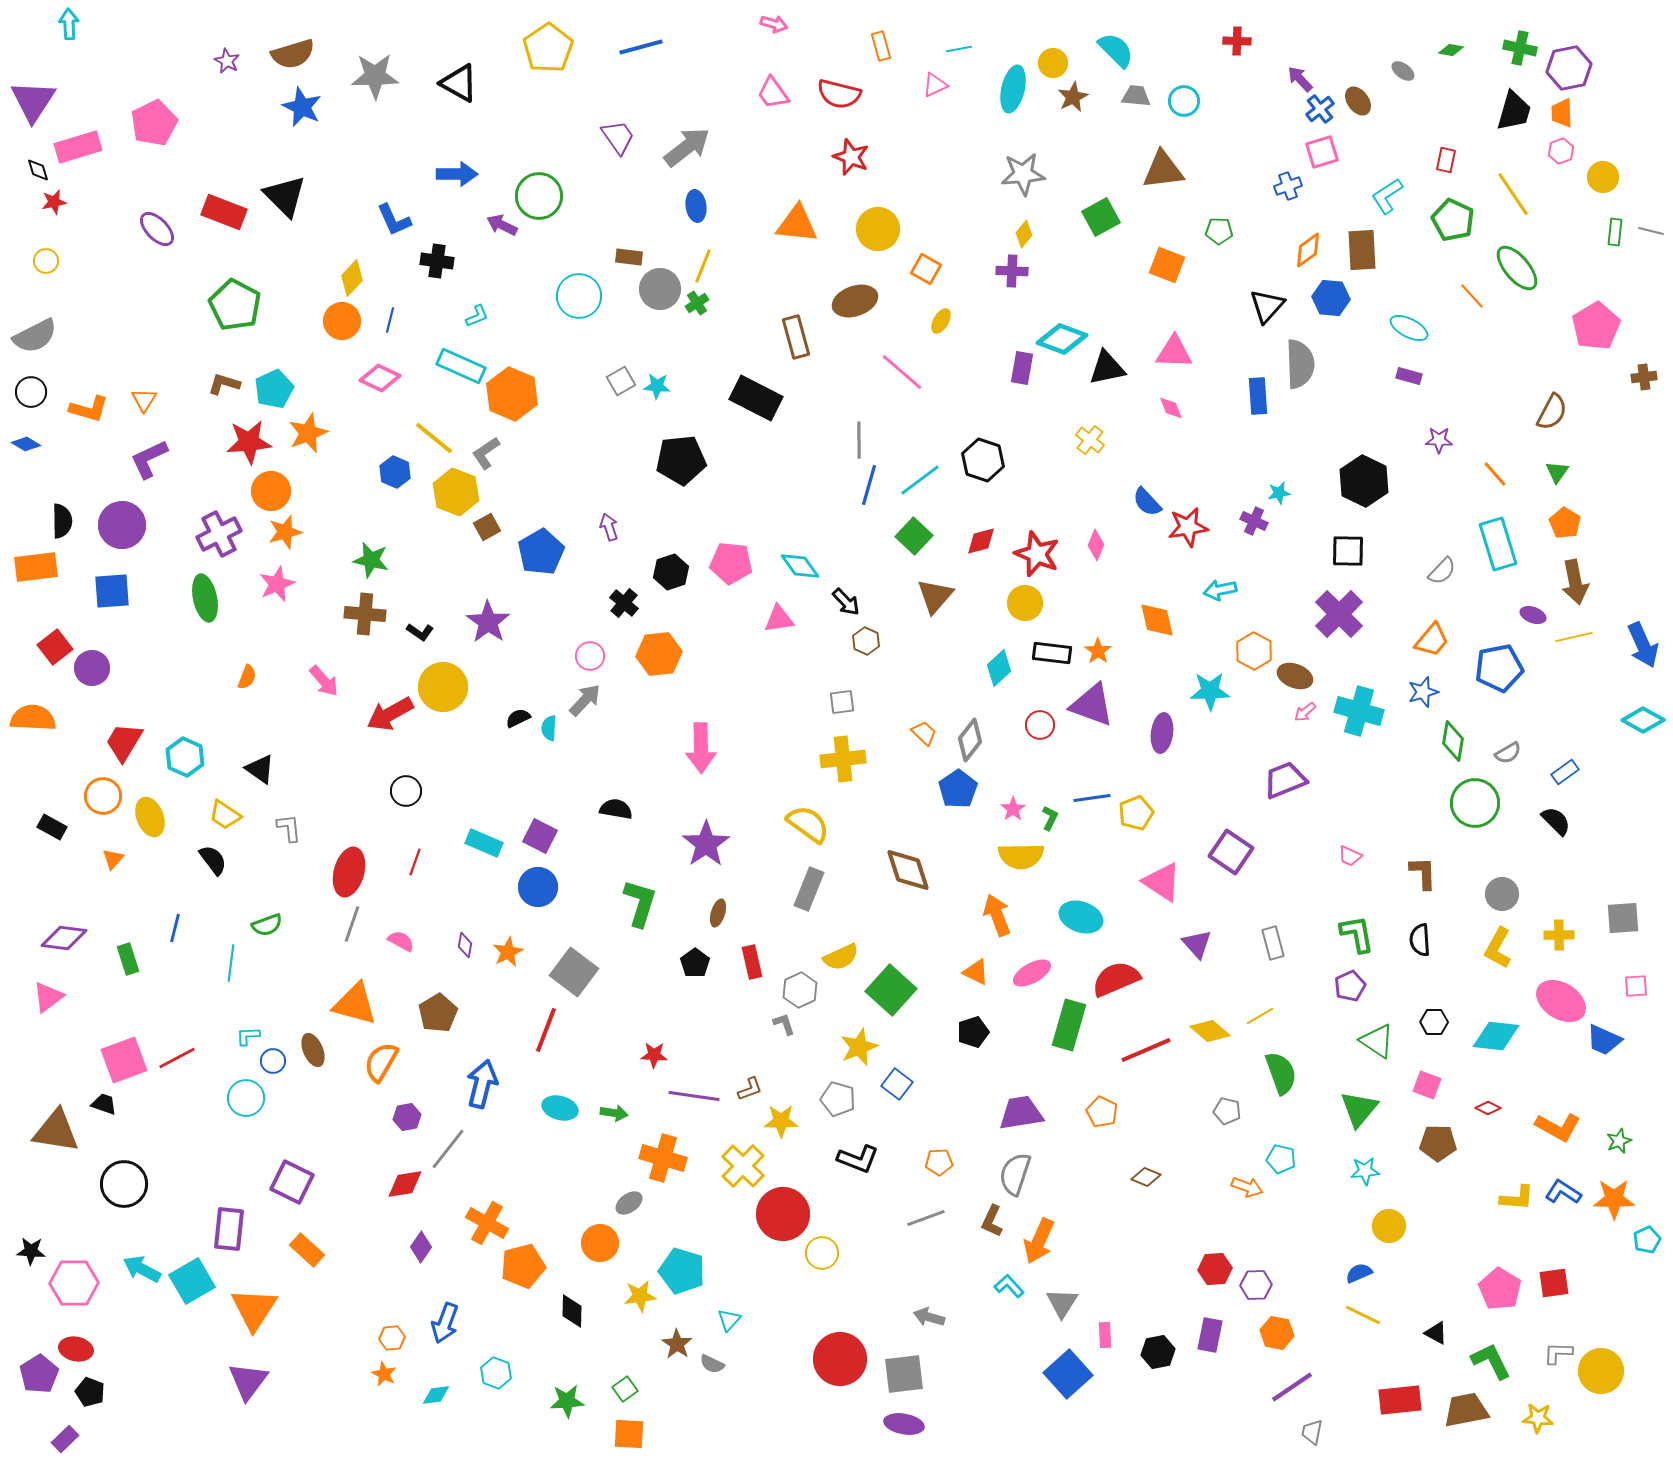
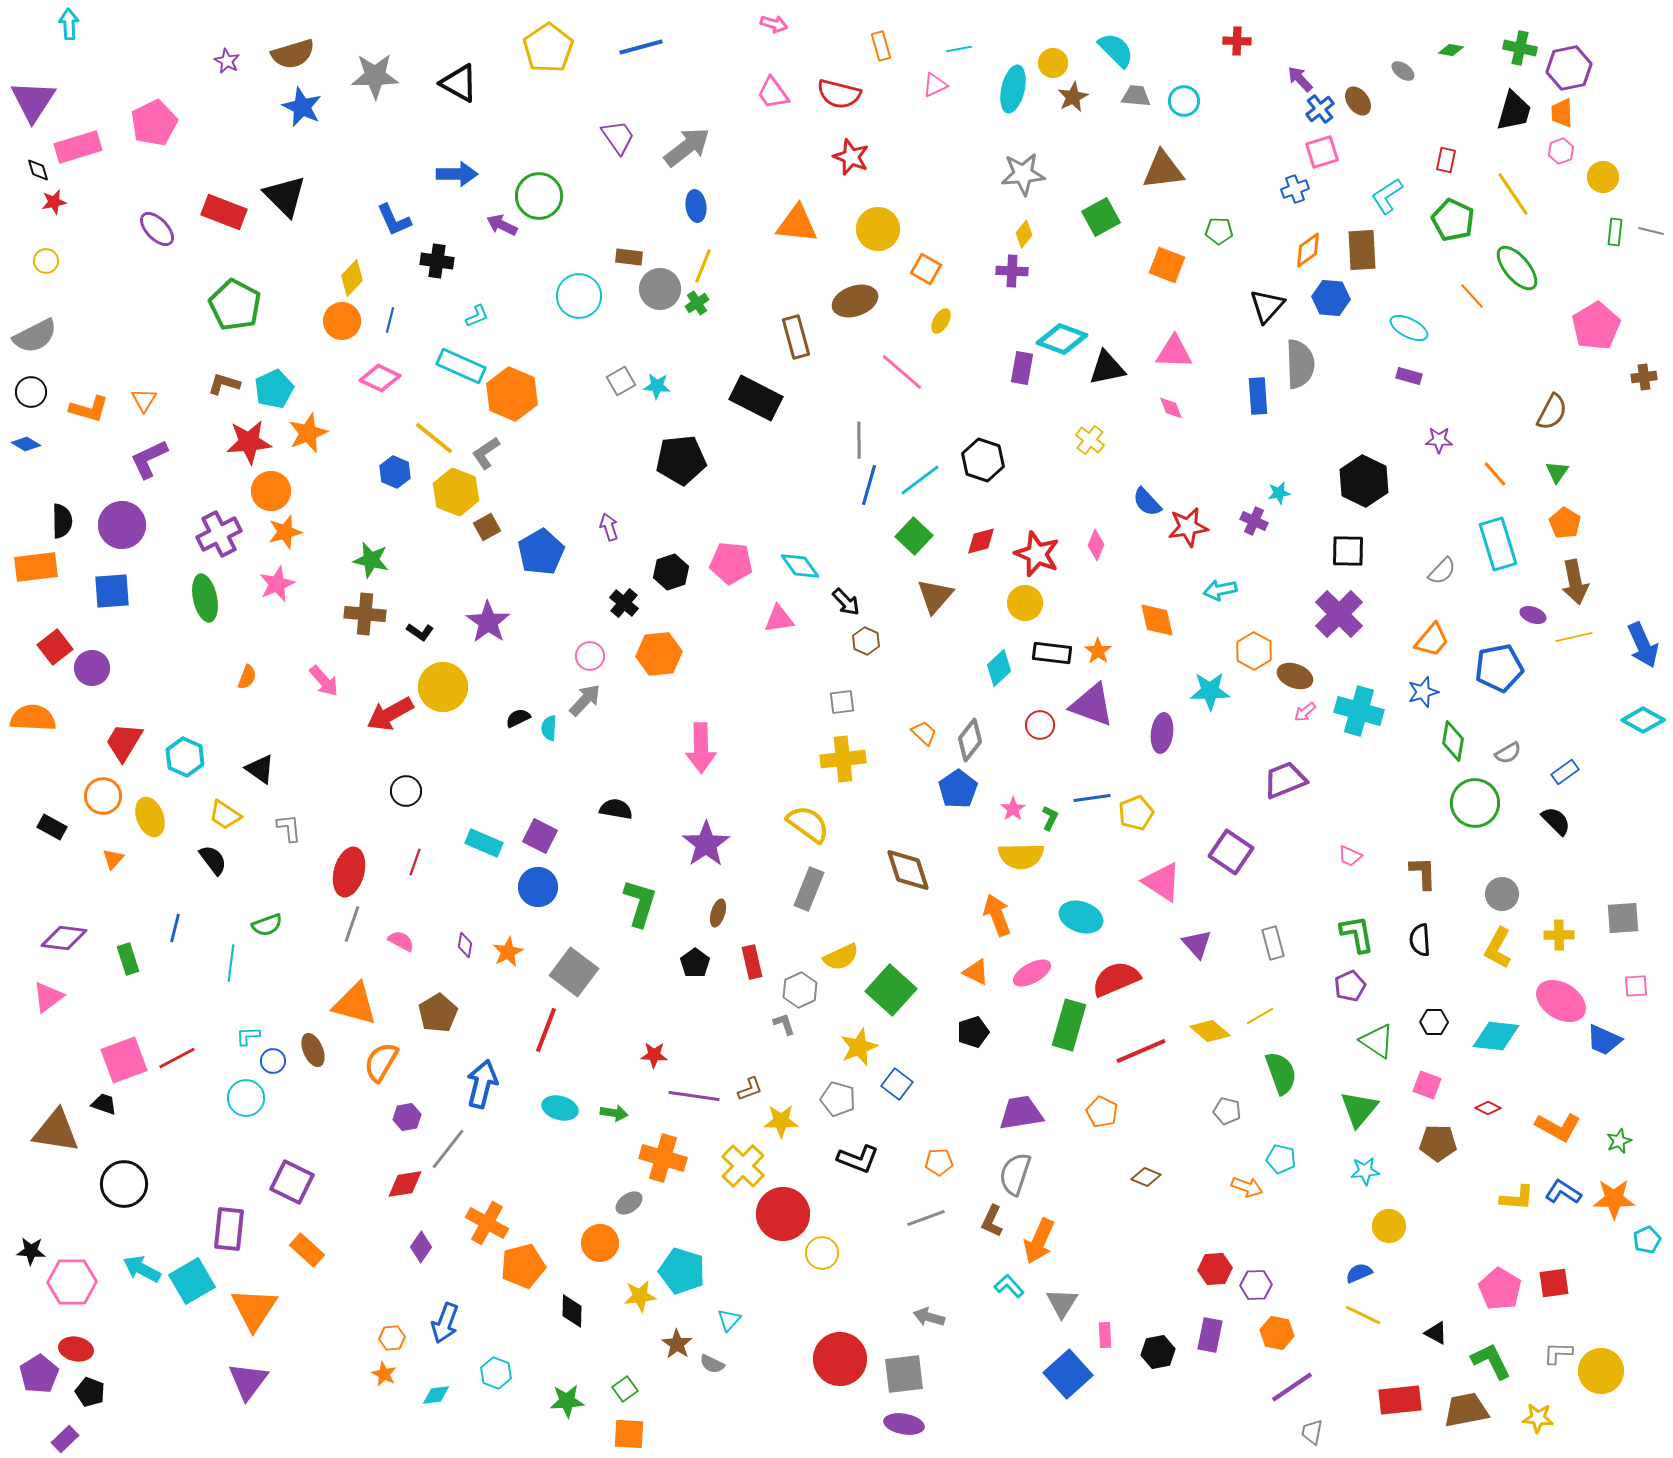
blue cross at (1288, 186): moved 7 px right, 3 px down
red line at (1146, 1050): moved 5 px left, 1 px down
pink hexagon at (74, 1283): moved 2 px left, 1 px up
